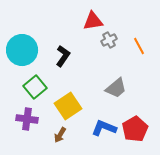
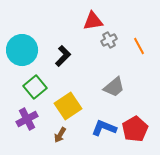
black L-shape: rotated 10 degrees clockwise
gray trapezoid: moved 2 px left, 1 px up
purple cross: rotated 35 degrees counterclockwise
